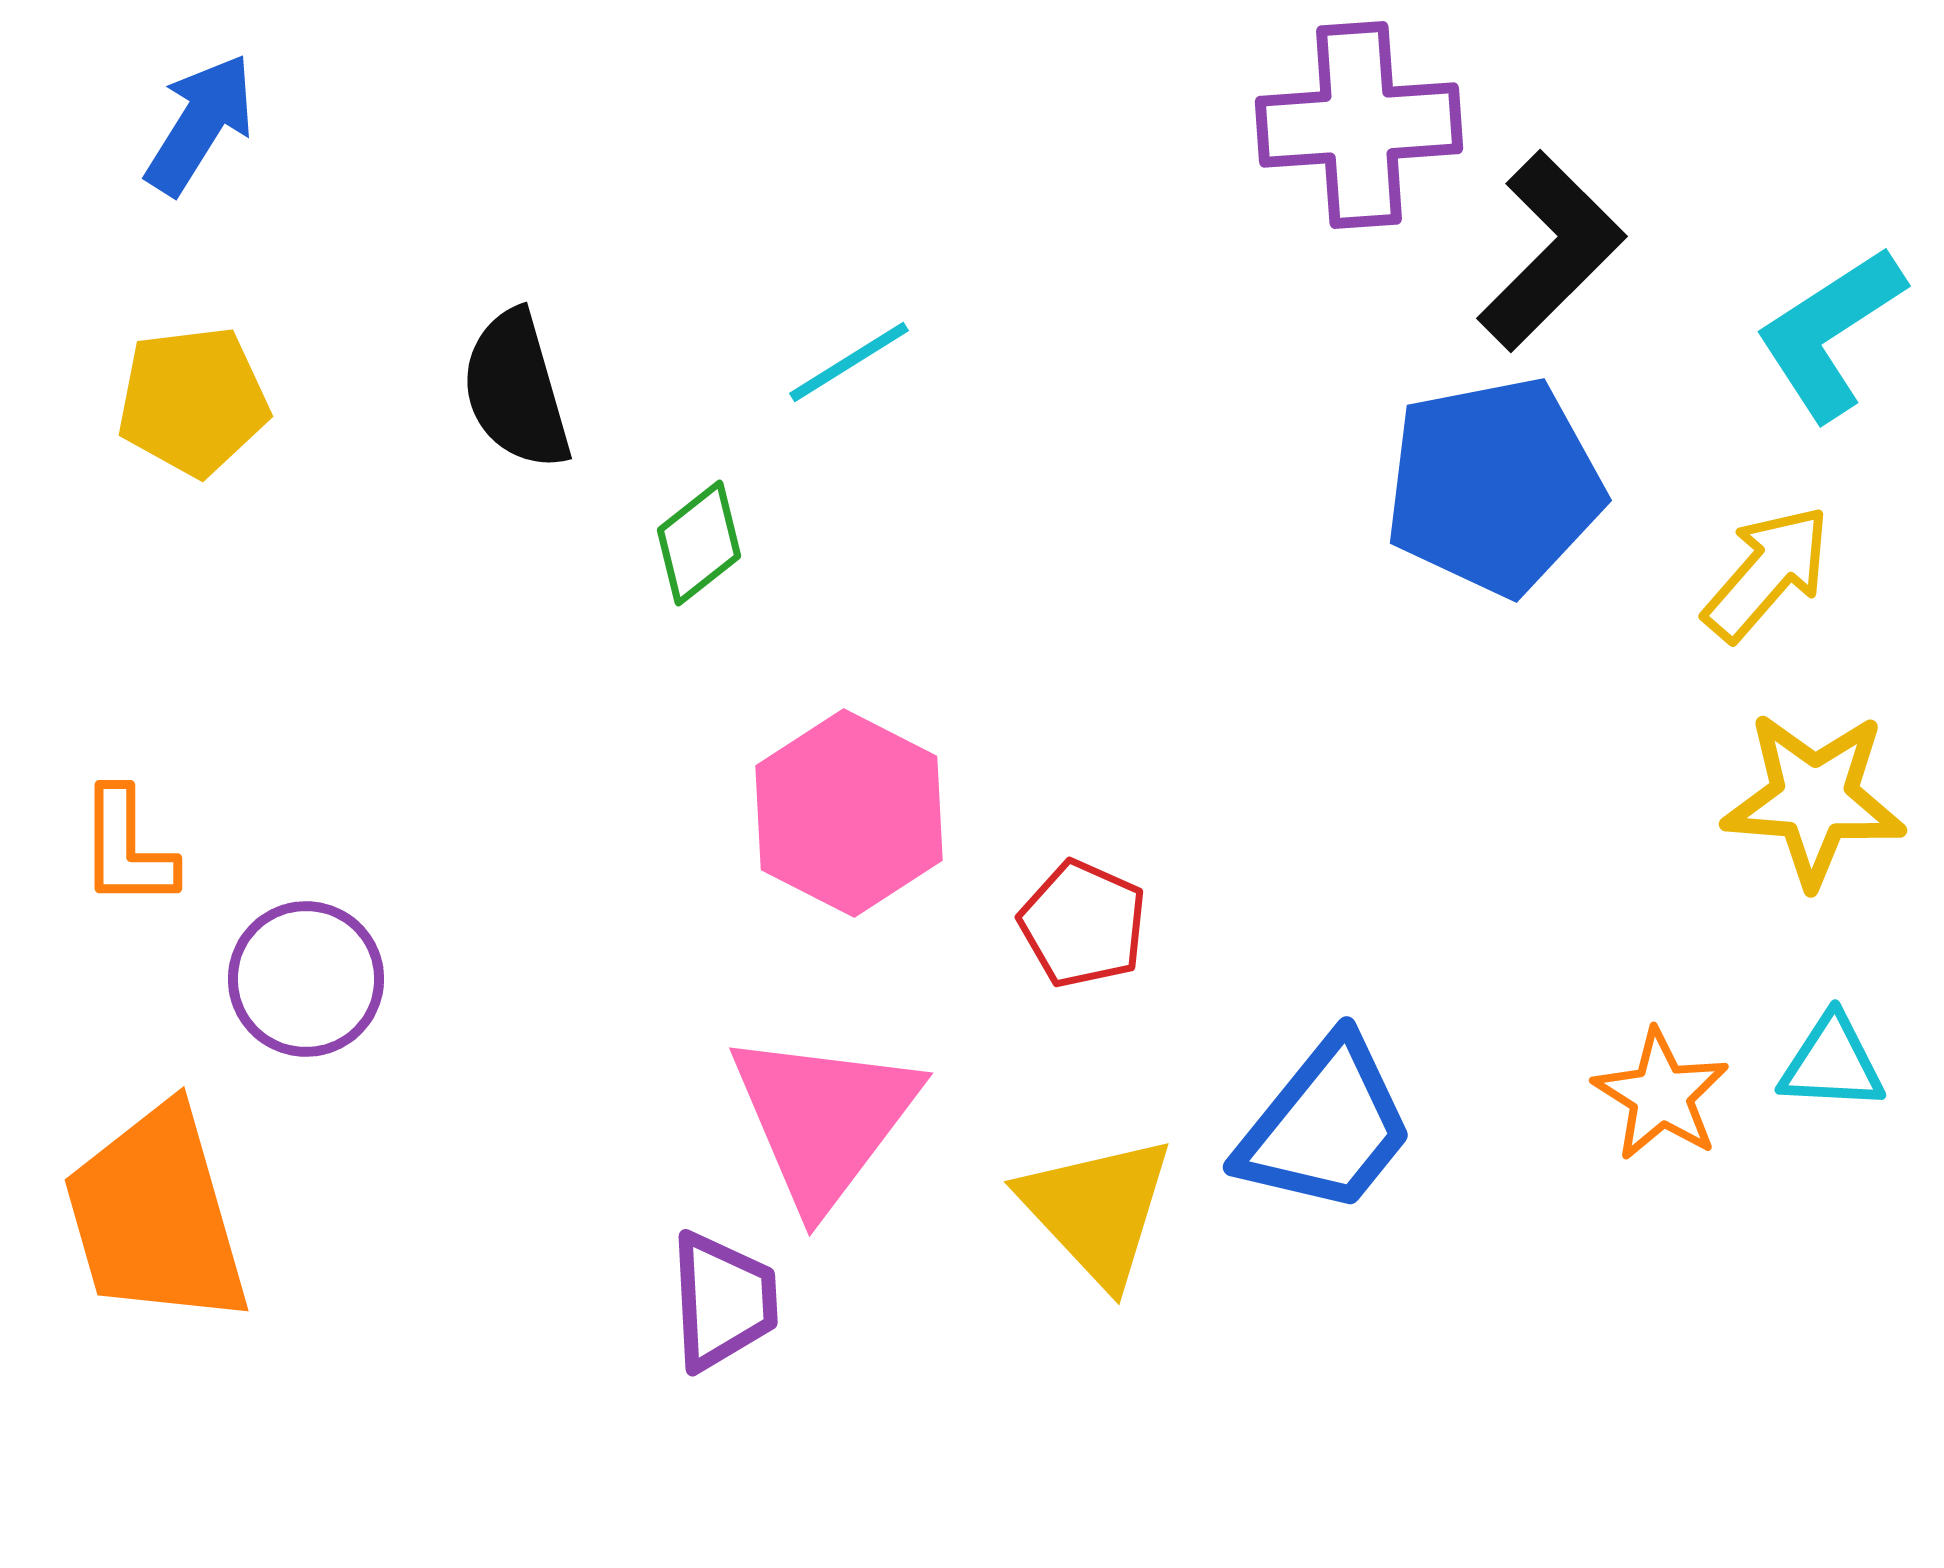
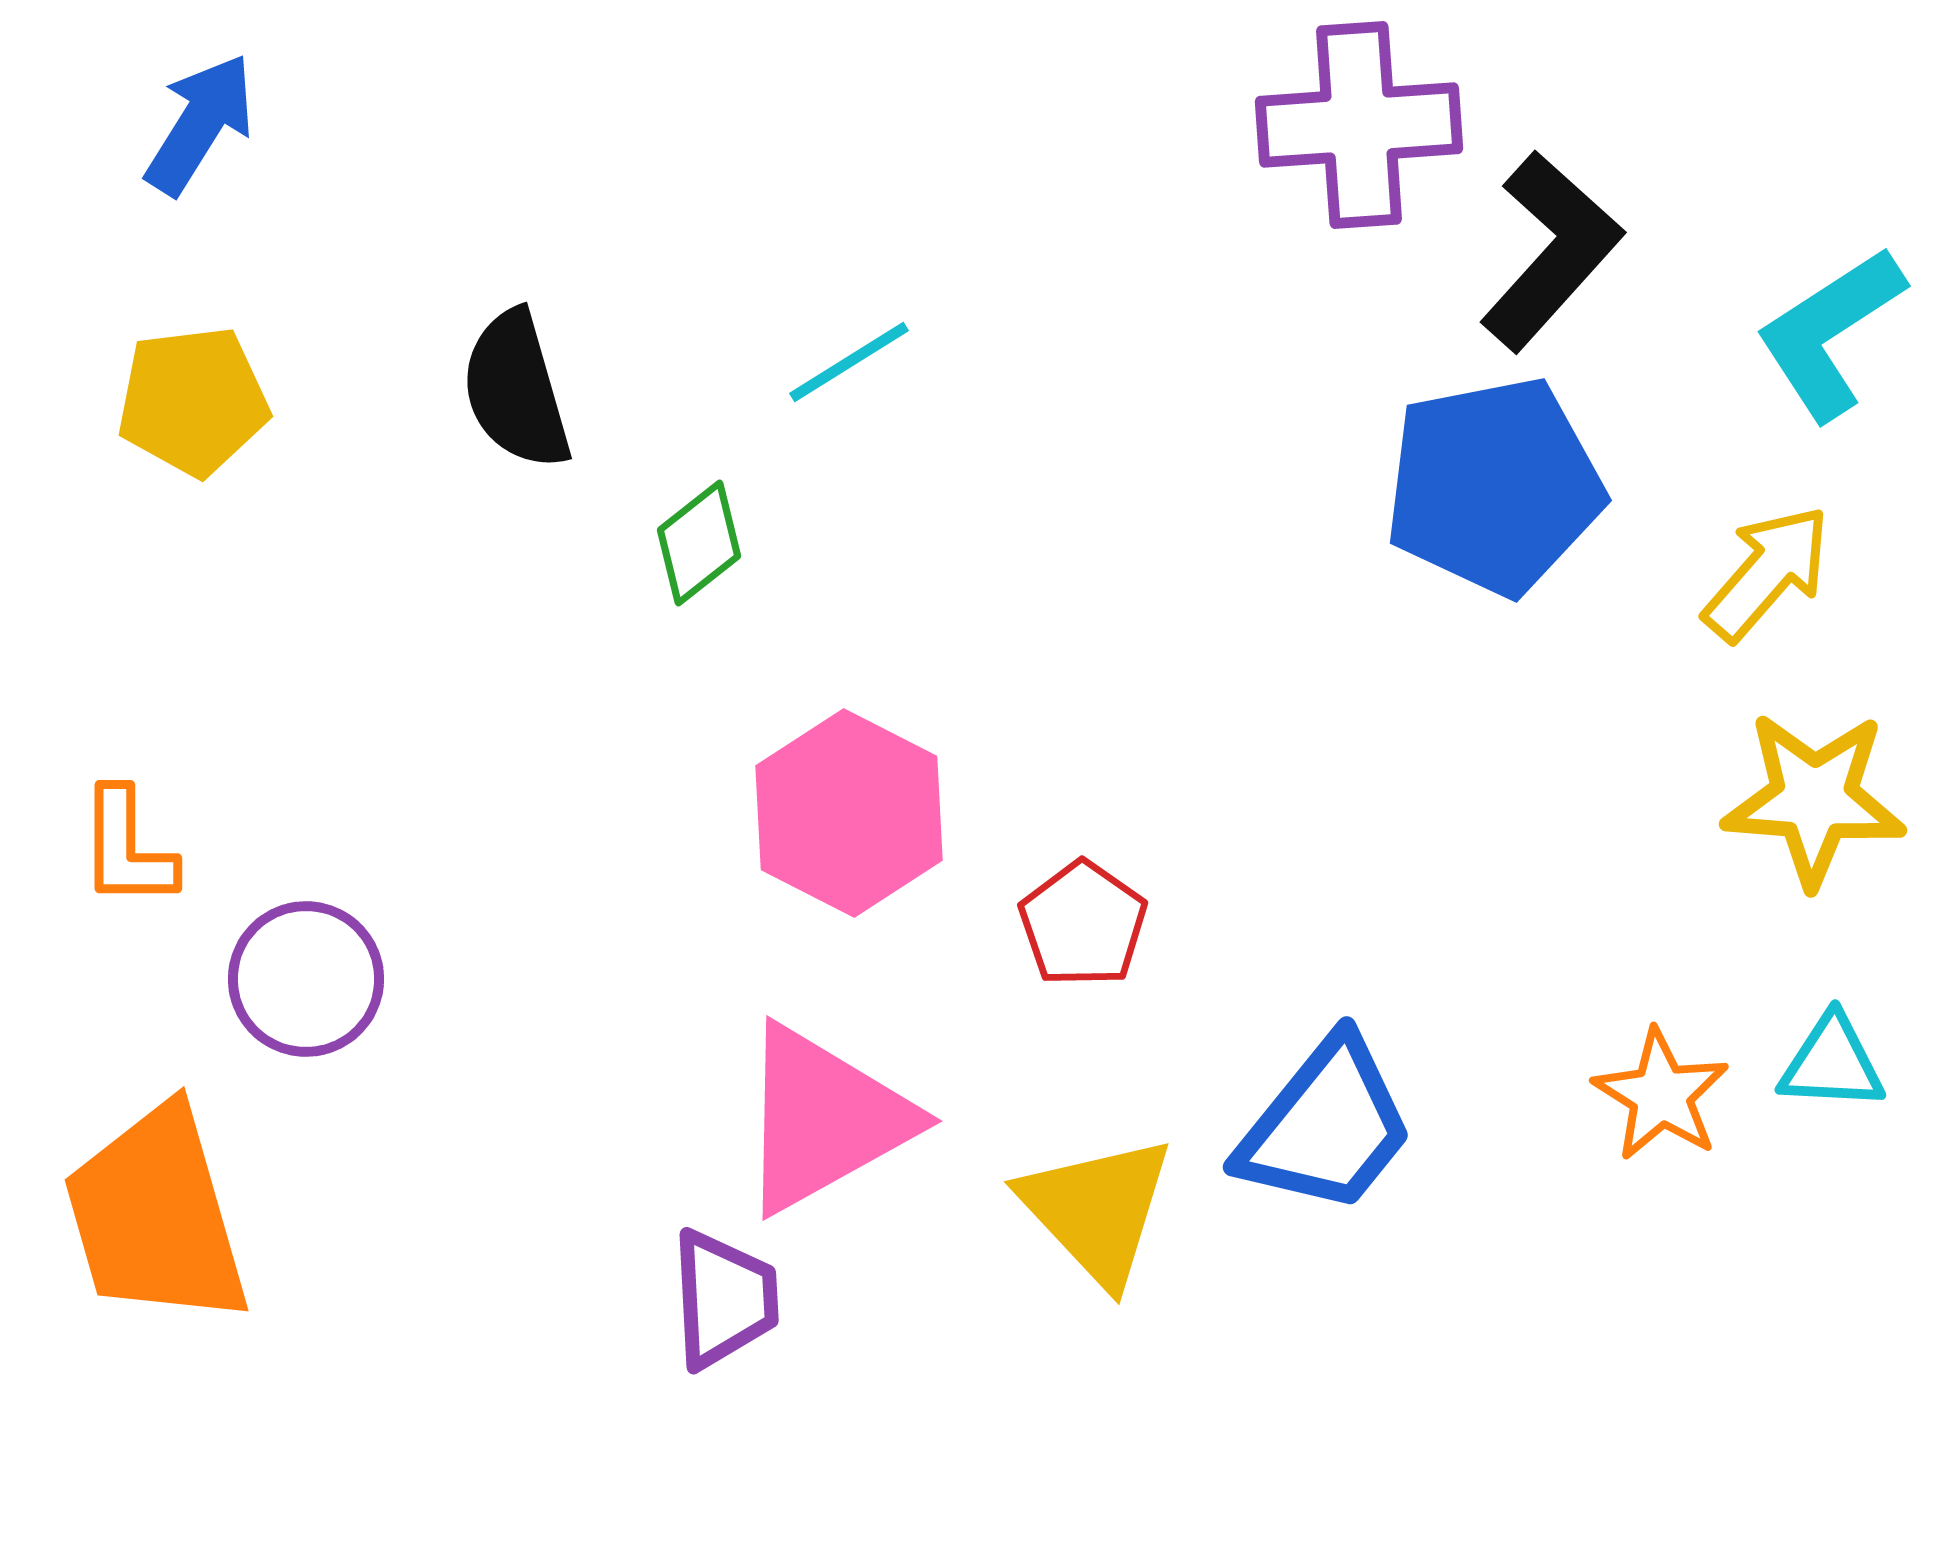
black L-shape: rotated 3 degrees counterclockwise
red pentagon: rotated 11 degrees clockwise
pink triangle: rotated 24 degrees clockwise
purple trapezoid: moved 1 px right, 2 px up
